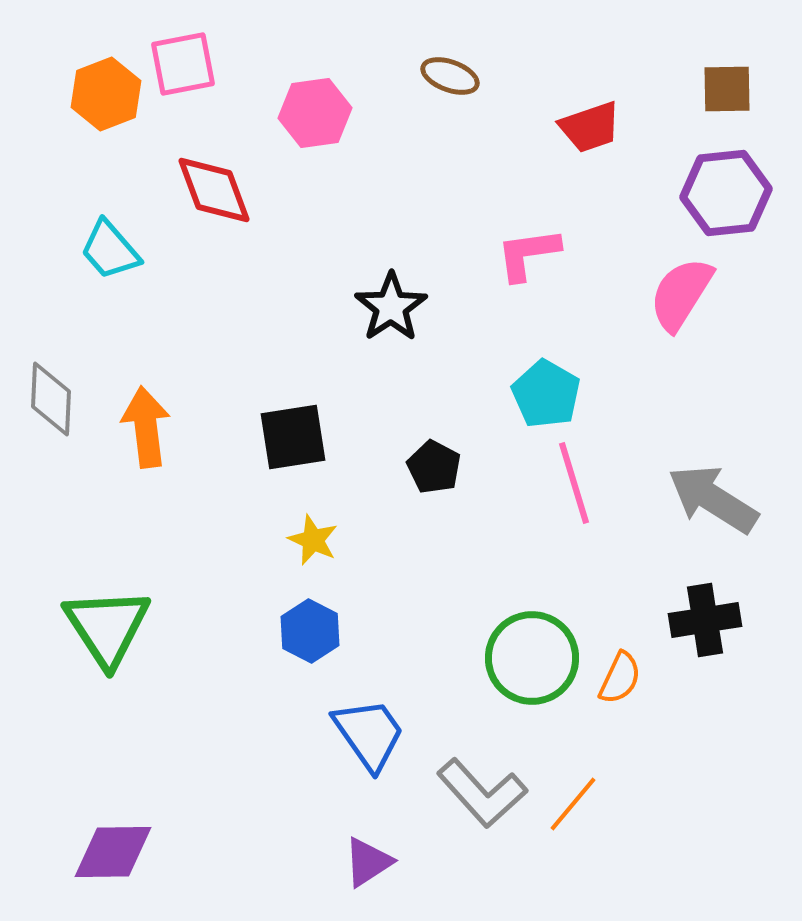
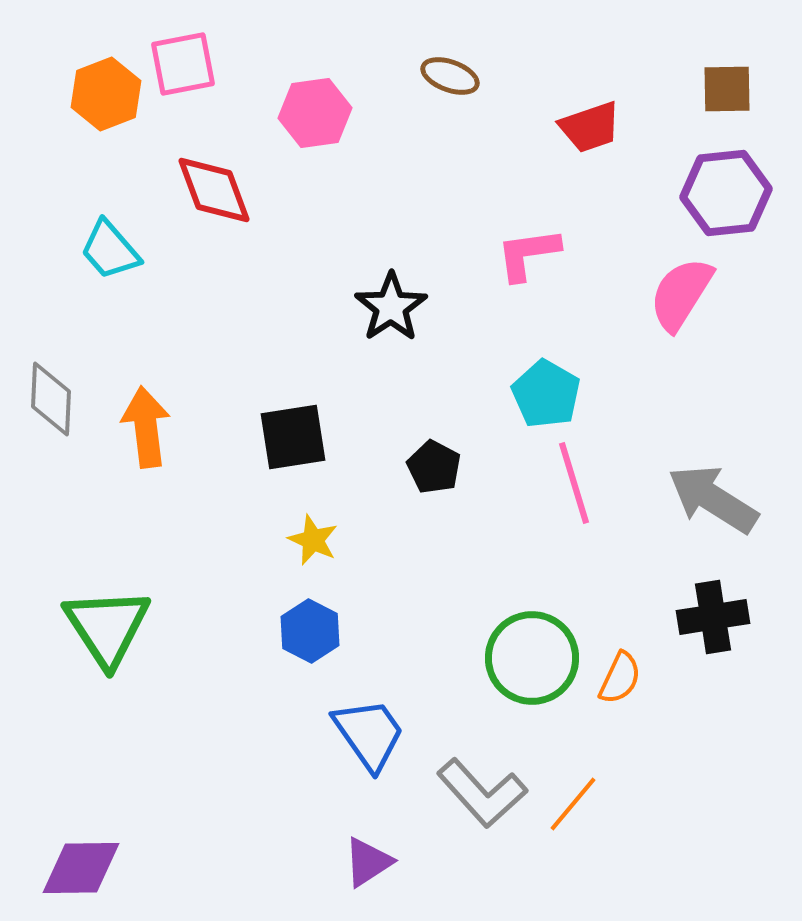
black cross: moved 8 px right, 3 px up
purple diamond: moved 32 px left, 16 px down
